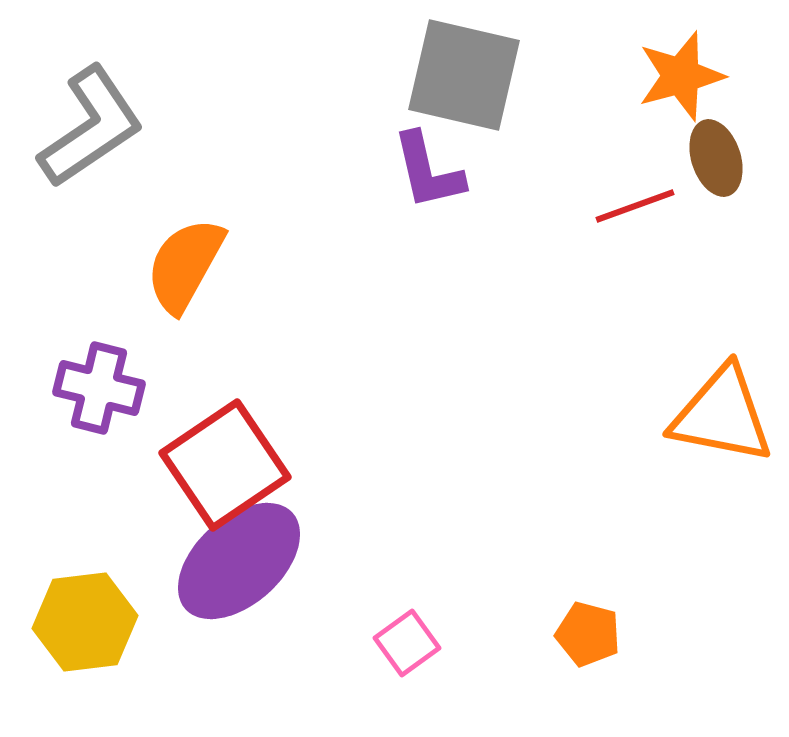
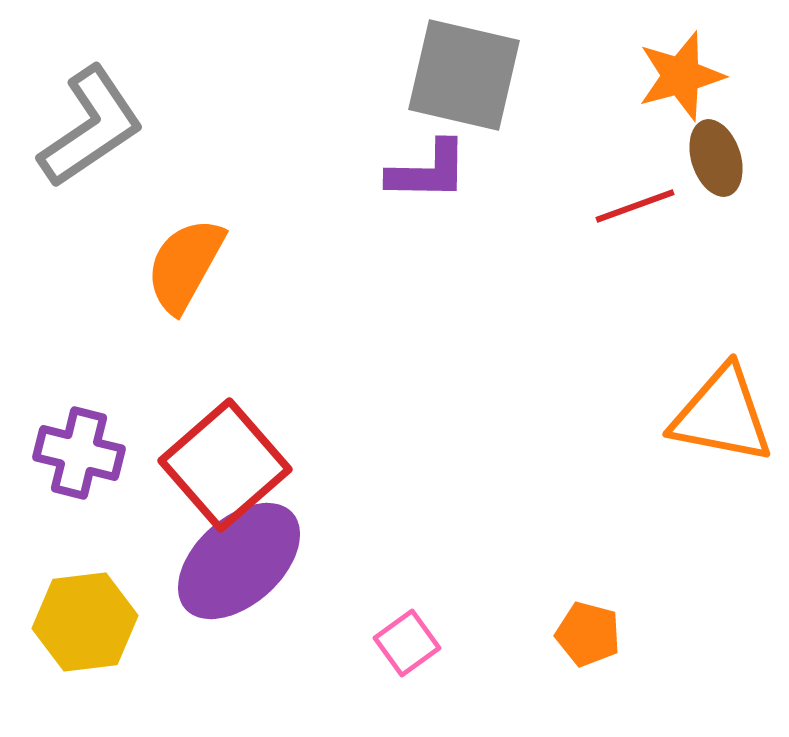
purple L-shape: rotated 76 degrees counterclockwise
purple cross: moved 20 px left, 65 px down
red square: rotated 7 degrees counterclockwise
